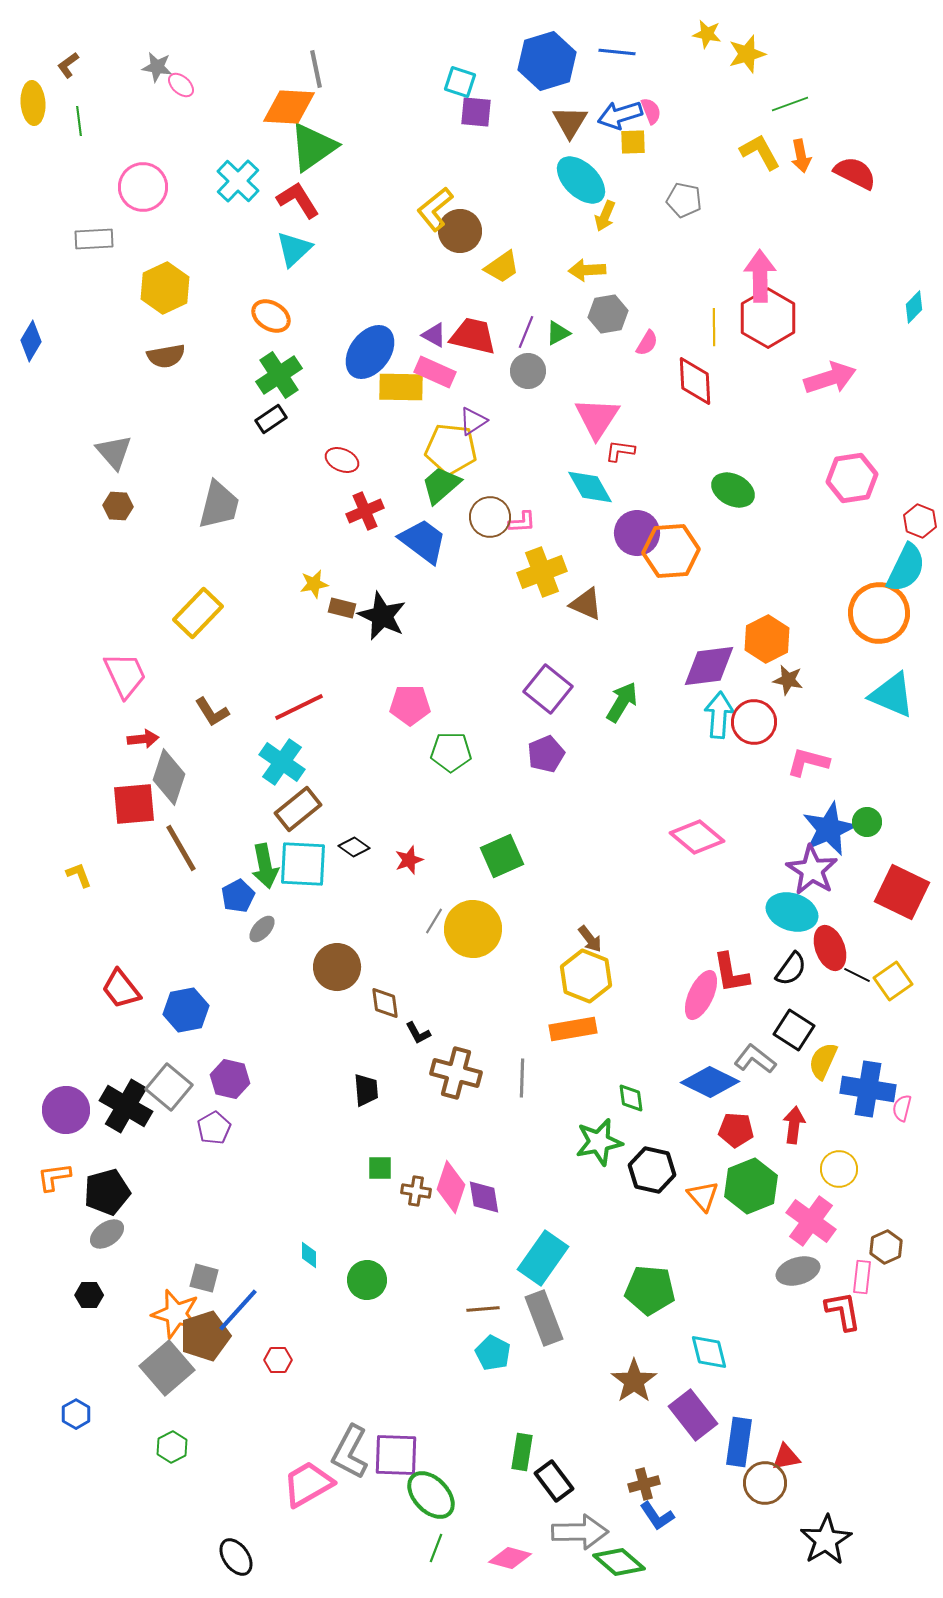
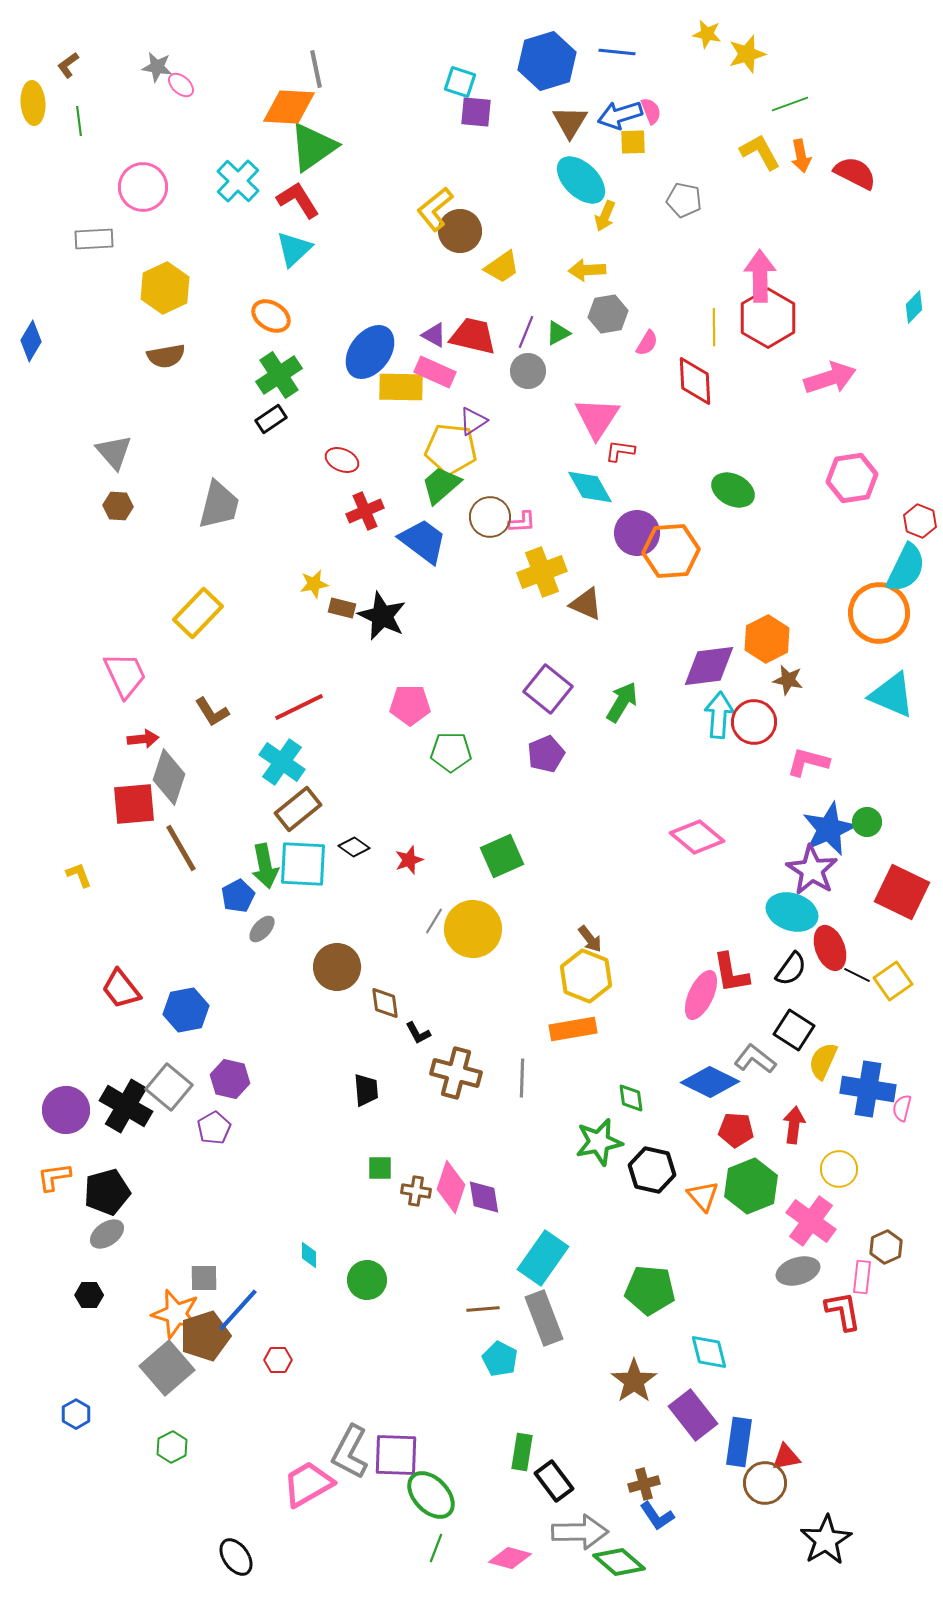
gray square at (204, 1278): rotated 16 degrees counterclockwise
cyan pentagon at (493, 1353): moved 7 px right, 6 px down
